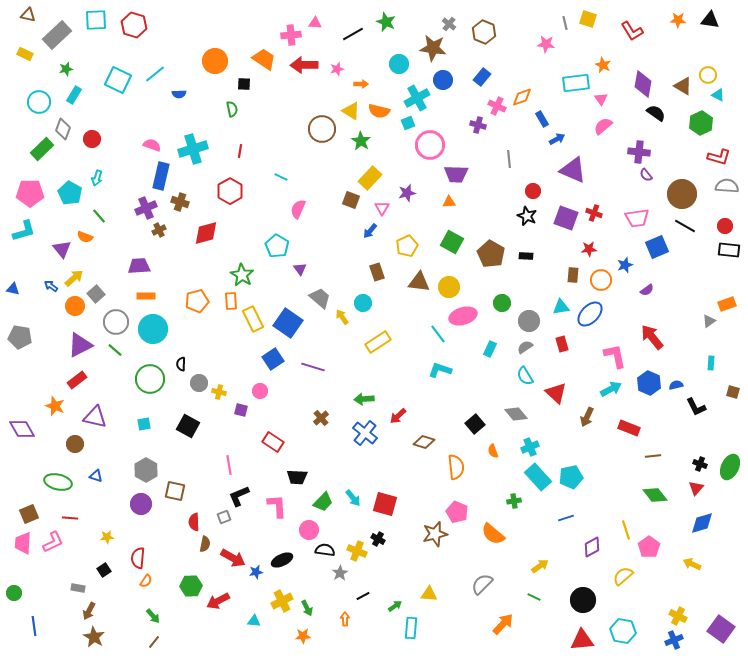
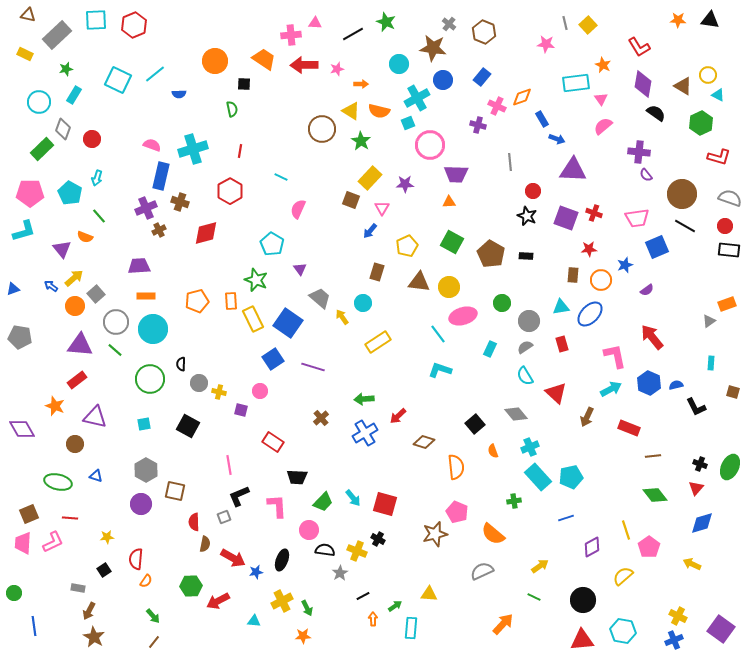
yellow square at (588, 19): moved 6 px down; rotated 30 degrees clockwise
red hexagon at (134, 25): rotated 20 degrees clockwise
red L-shape at (632, 31): moved 7 px right, 16 px down
blue arrow at (557, 139): rotated 49 degrees clockwise
gray line at (509, 159): moved 1 px right, 3 px down
purple triangle at (573, 170): rotated 20 degrees counterclockwise
gray semicircle at (727, 186): moved 3 px right, 12 px down; rotated 15 degrees clockwise
purple star at (407, 193): moved 2 px left, 9 px up; rotated 12 degrees clockwise
cyan pentagon at (277, 246): moved 5 px left, 2 px up
brown rectangle at (377, 272): rotated 36 degrees clockwise
green star at (242, 275): moved 14 px right, 5 px down; rotated 10 degrees counterclockwise
blue triangle at (13, 289): rotated 32 degrees counterclockwise
purple triangle at (80, 345): rotated 32 degrees clockwise
blue cross at (365, 433): rotated 20 degrees clockwise
red semicircle at (138, 558): moved 2 px left, 1 px down
black ellipse at (282, 560): rotated 45 degrees counterclockwise
gray semicircle at (482, 584): moved 13 px up; rotated 20 degrees clockwise
orange arrow at (345, 619): moved 28 px right
